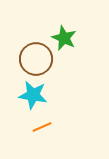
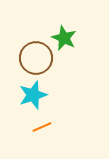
brown circle: moved 1 px up
cyan star: rotated 28 degrees counterclockwise
